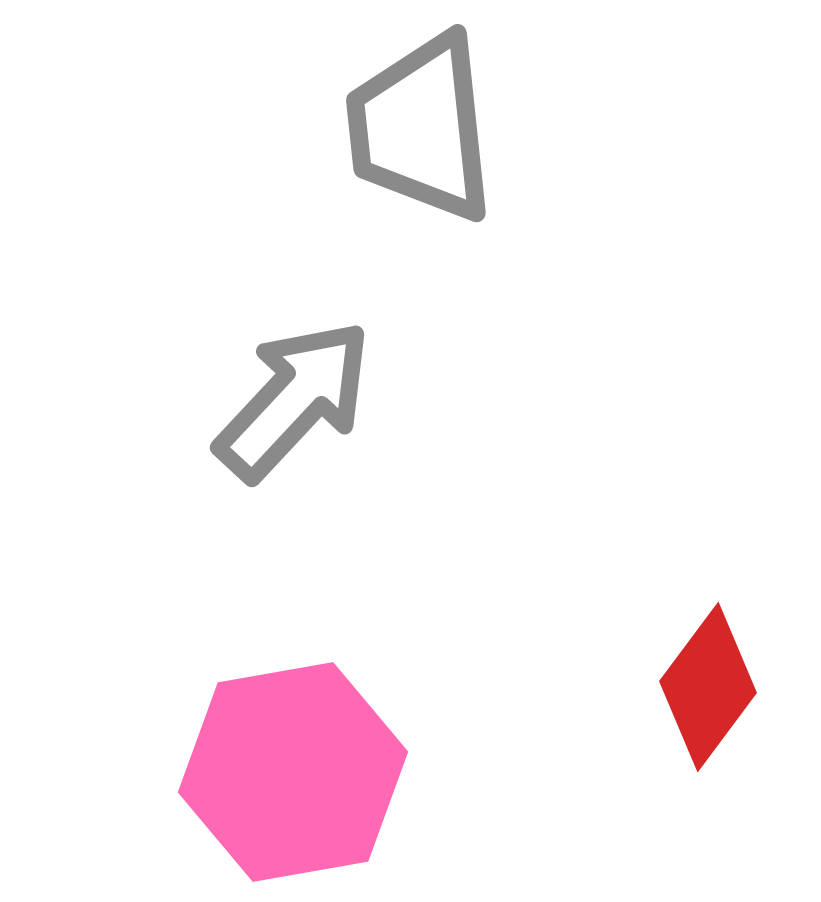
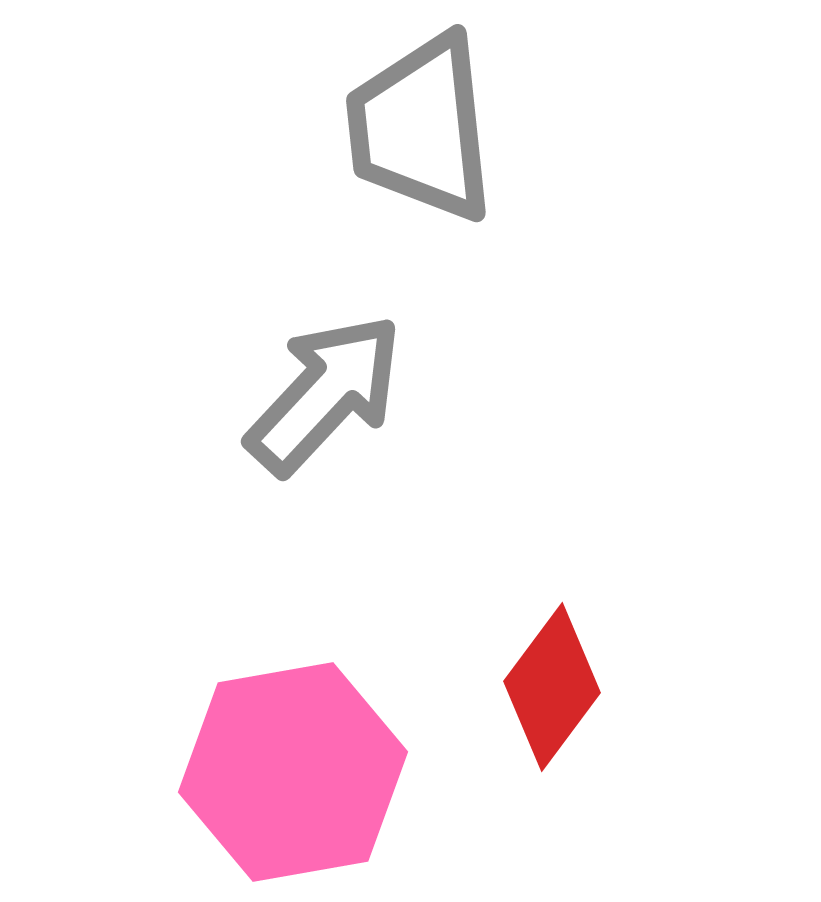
gray arrow: moved 31 px right, 6 px up
red diamond: moved 156 px left
